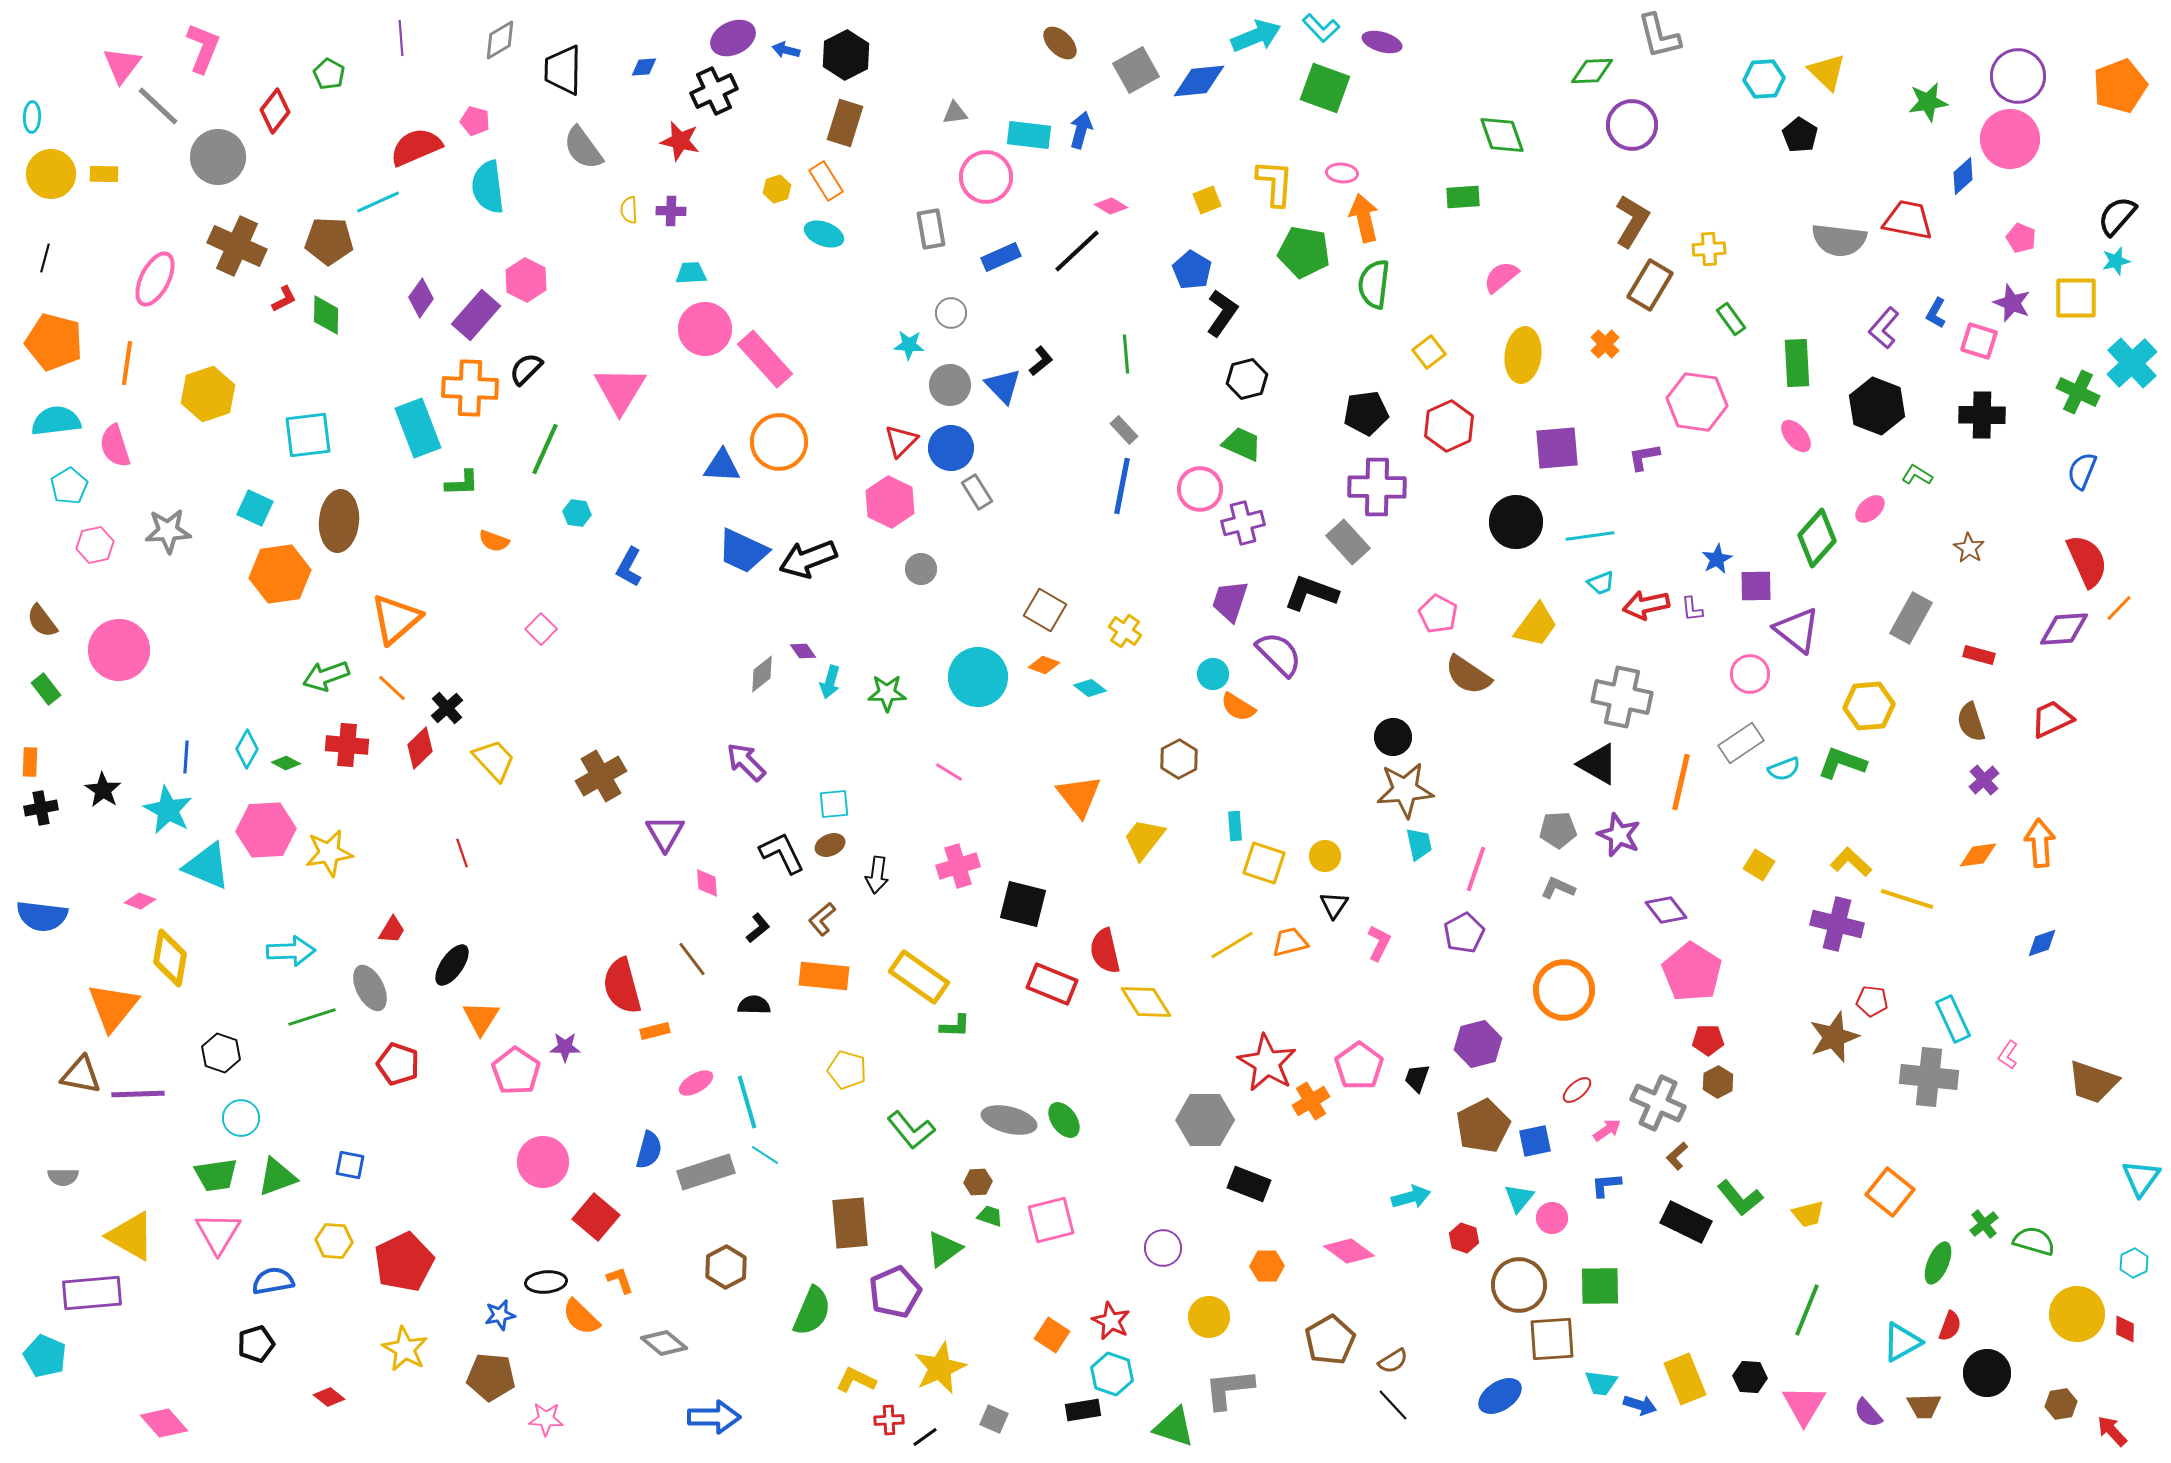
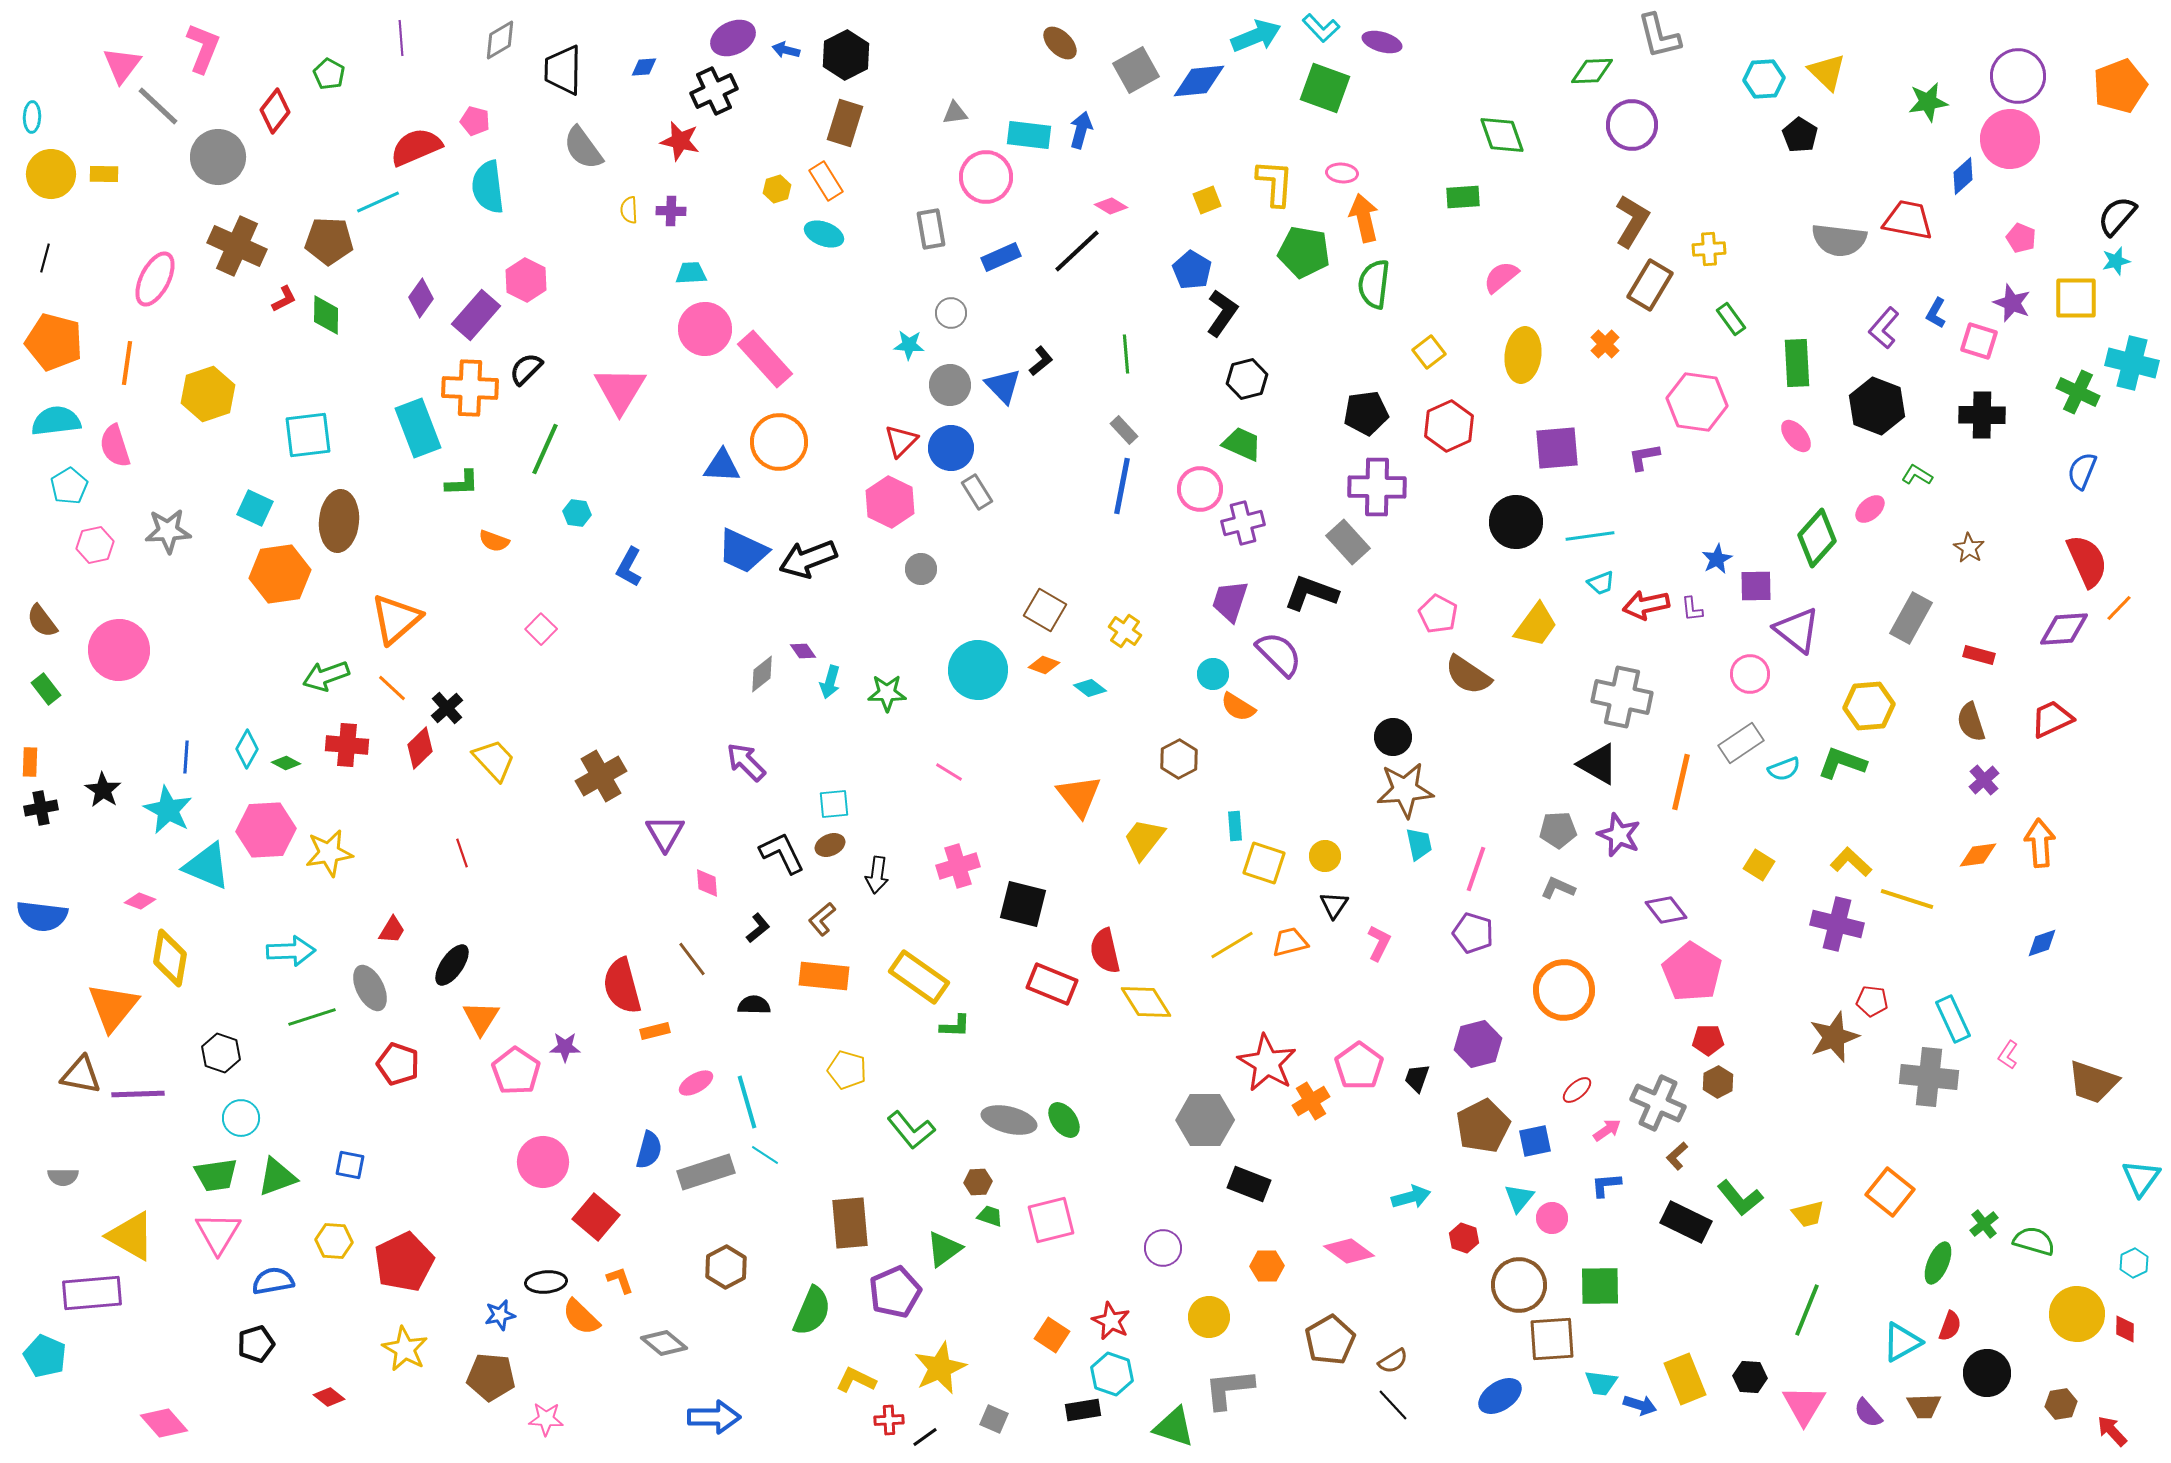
cyan cross at (2132, 363): rotated 33 degrees counterclockwise
cyan circle at (978, 677): moved 7 px up
purple pentagon at (1464, 933): moved 9 px right; rotated 27 degrees counterclockwise
